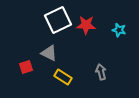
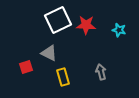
yellow rectangle: rotated 42 degrees clockwise
